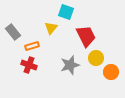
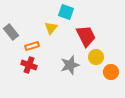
gray rectangle: moved 2 px left
yellow circle: moved 1 px up
